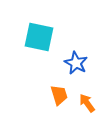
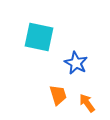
orange trapezoid: moved 1 px left
